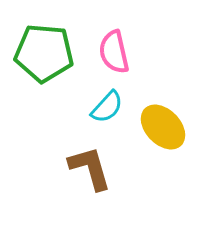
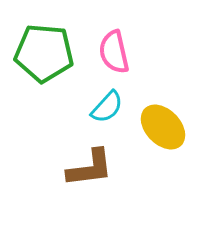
brown L-shape: rotated 99 degrees clockwise
